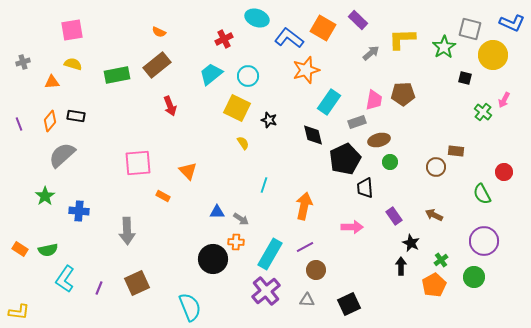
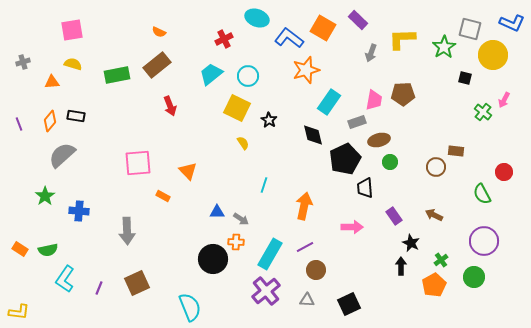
gray arrow at (371, 53): rotated 150 degrees clockwise
black star at (269, 120): rotated 14 degrees clockwise
